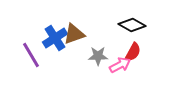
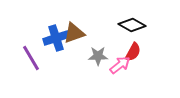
brown triangle: moved 1 px up
blue cross: moved 1 px right; rotated 15 degrees clockwise
purple line: moved 3 px down
pink arrow: rotated 10 degrees counterclockwise
